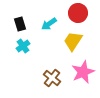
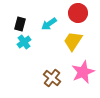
black rectangle: rotated 32 degrees clockwise
cyan cross: moved 1 px right, 4 px up
